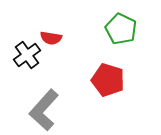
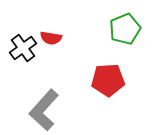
green pentagon: moved 4 px right; rotated 24 degrees clockwise
black cross: moved 4 px left, 7 px up
red pentagon: rotated 20 degrees counterclockwise
